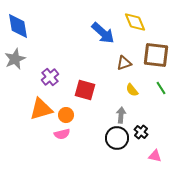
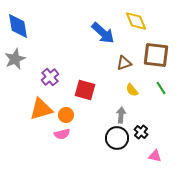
yellow diamond: moved 1 px right, 1 px up
